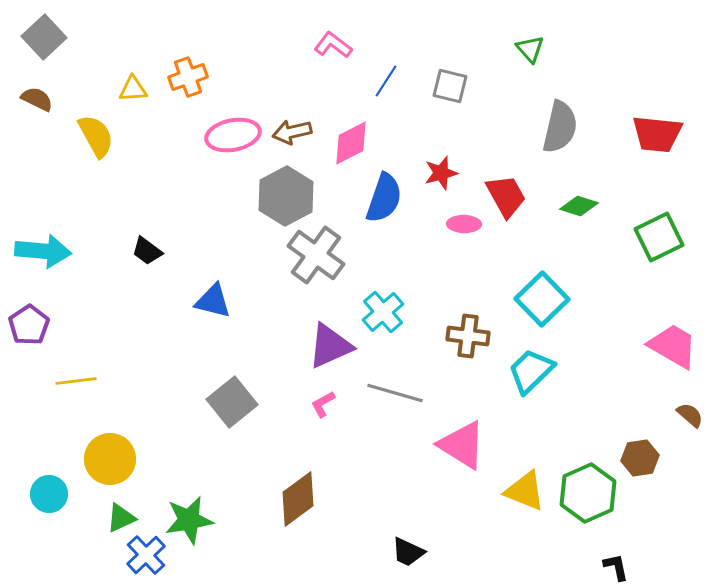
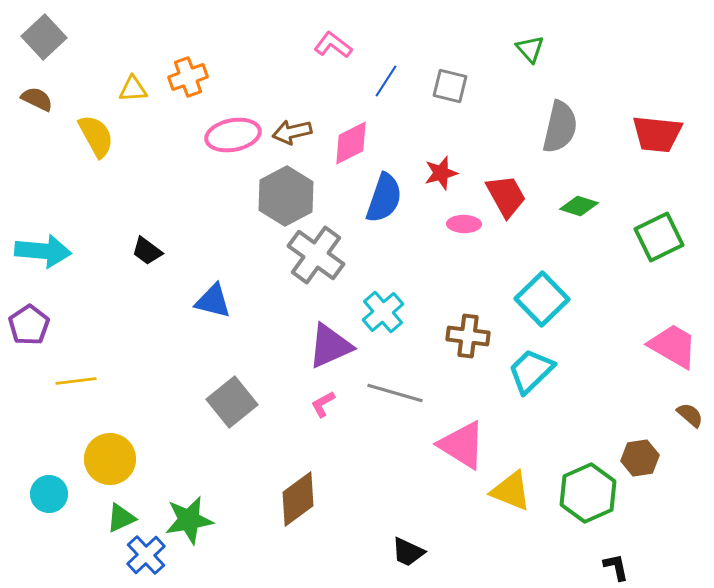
yellow triangle at (525, 491): moved 14 px left
